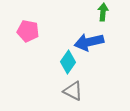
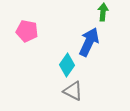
pink pentagon: moved 1 px left
blue arrow: rotated 128 degrees clockwise
cyan diamond: moved 1 px left, 3 px down
